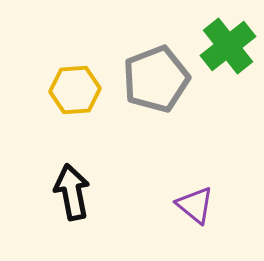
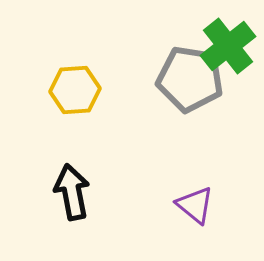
gray pentagon: moved 34 px right; rotated 30 degrees clockwise
